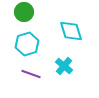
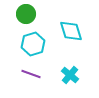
green circle: moved 2 px right, 2 px down
cyan hexagon: moved 6 px right
cyan cross: moved 6 px right, 9 px down
